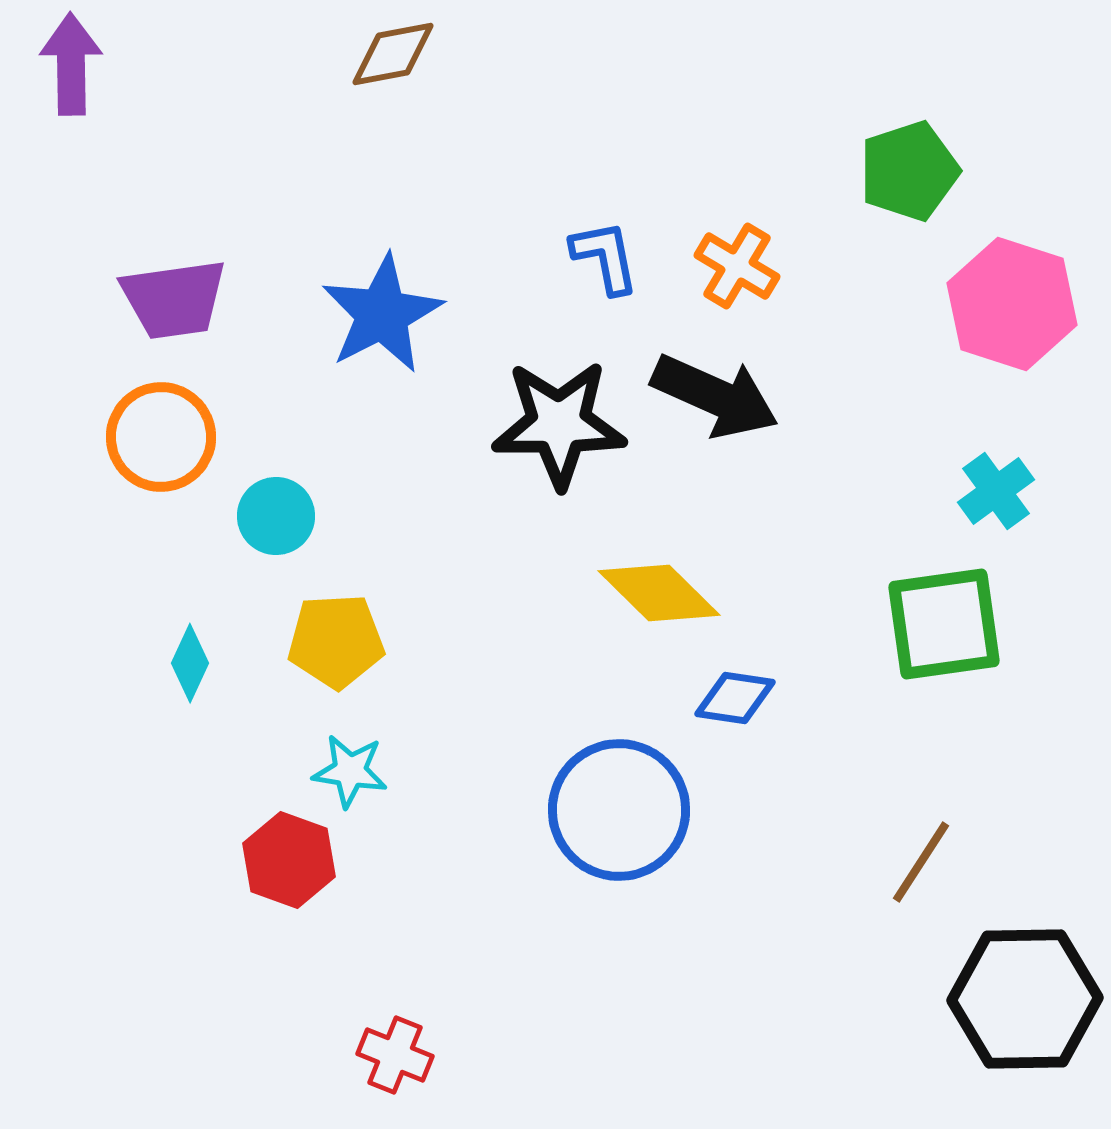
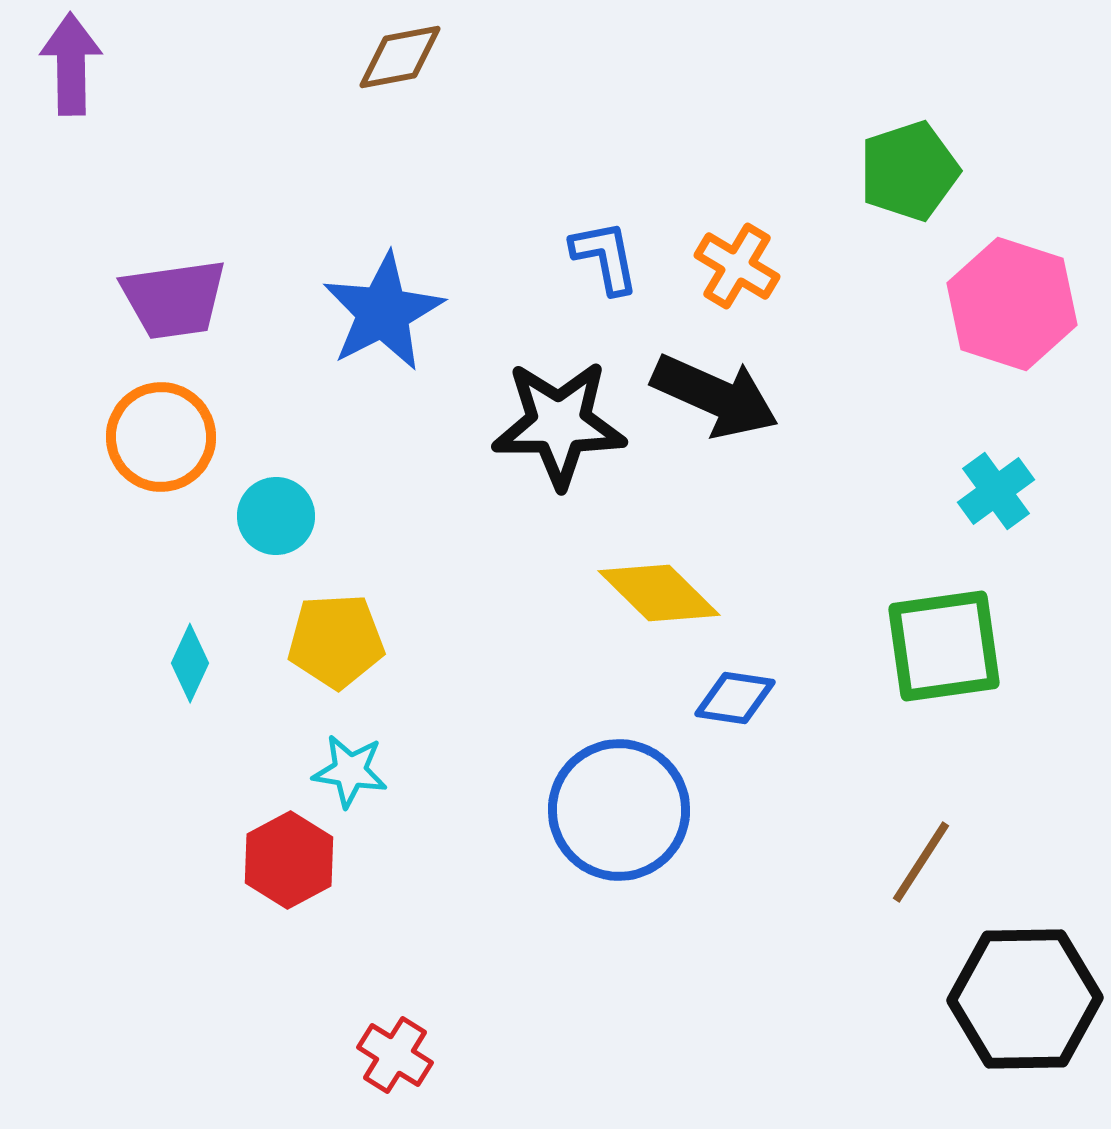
brown diamond: moved 7 px right, 3 px down
blue star: moved 1 px right, 2 px up
green square: moved 22 px down
red hexagon: rotated 12 degrees clockwise
red cross: rotated 10 degrees clockwise
